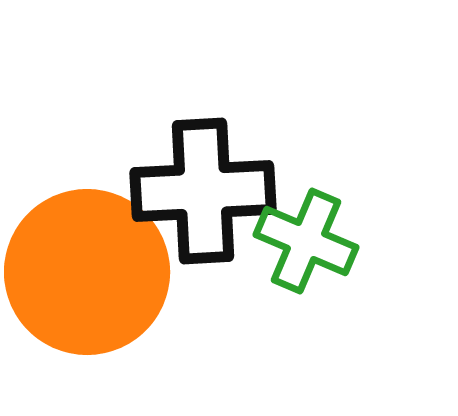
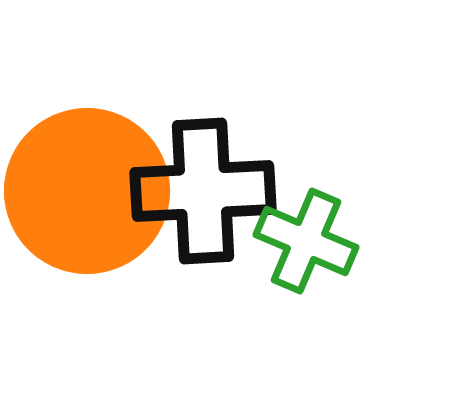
orange circle: moved 81 px up
